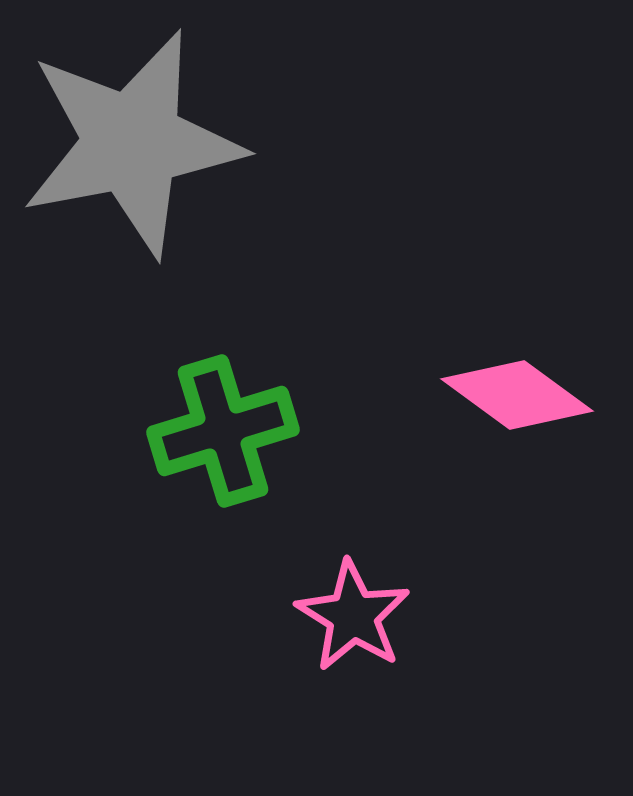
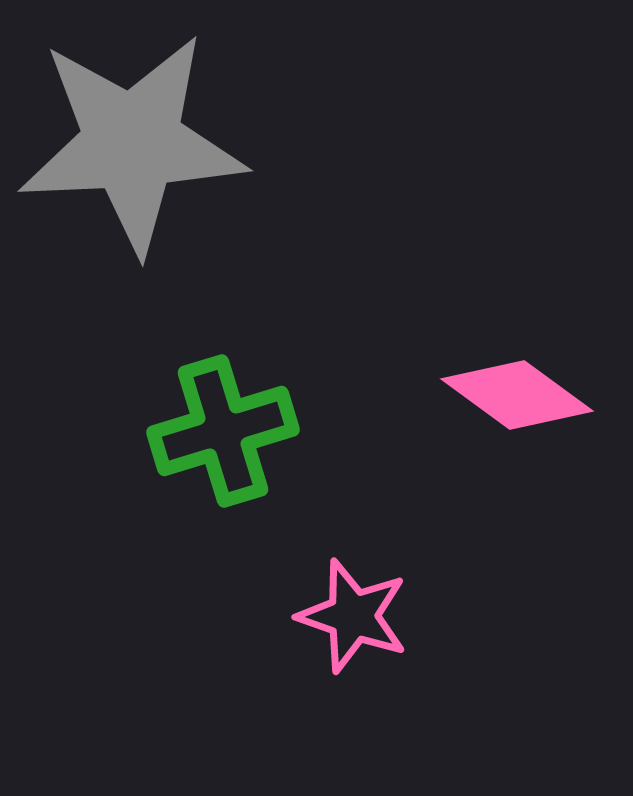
gray star: rotated 8 degrees clockwise
pink star: rotated 13 degrees counterclockwise
